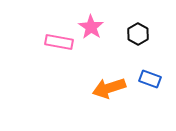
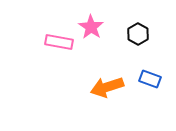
orange arrow: moved 2 px left, 1 px up
